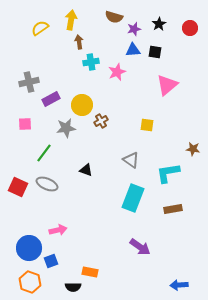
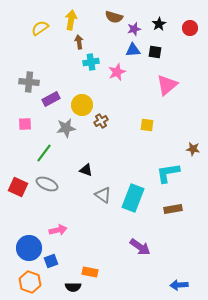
gray cross: rotated 18 degrees clockwise
gray triangle: moved 28 px left, 35 px down
